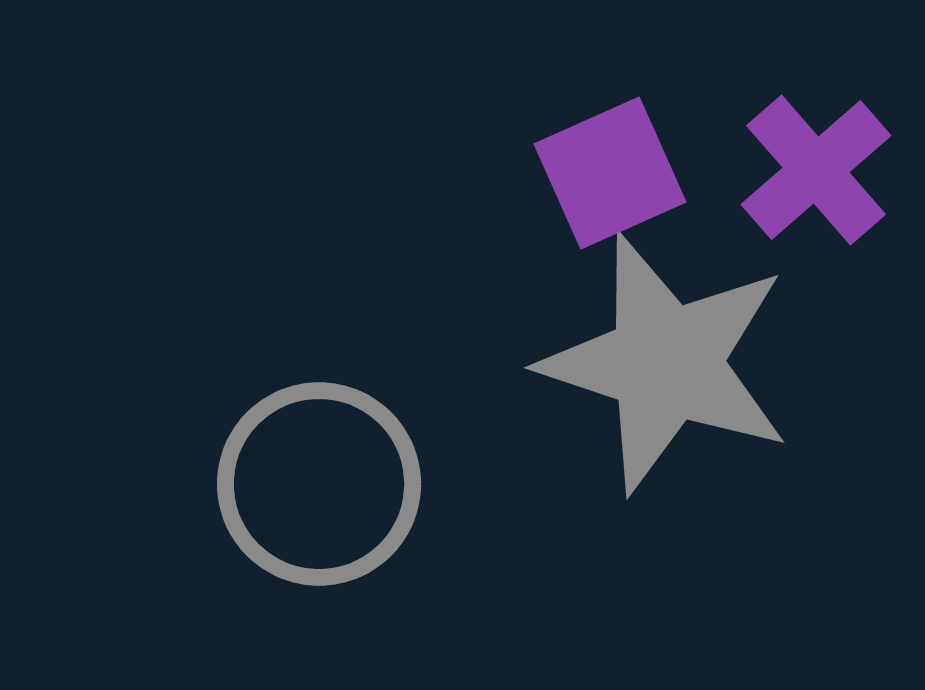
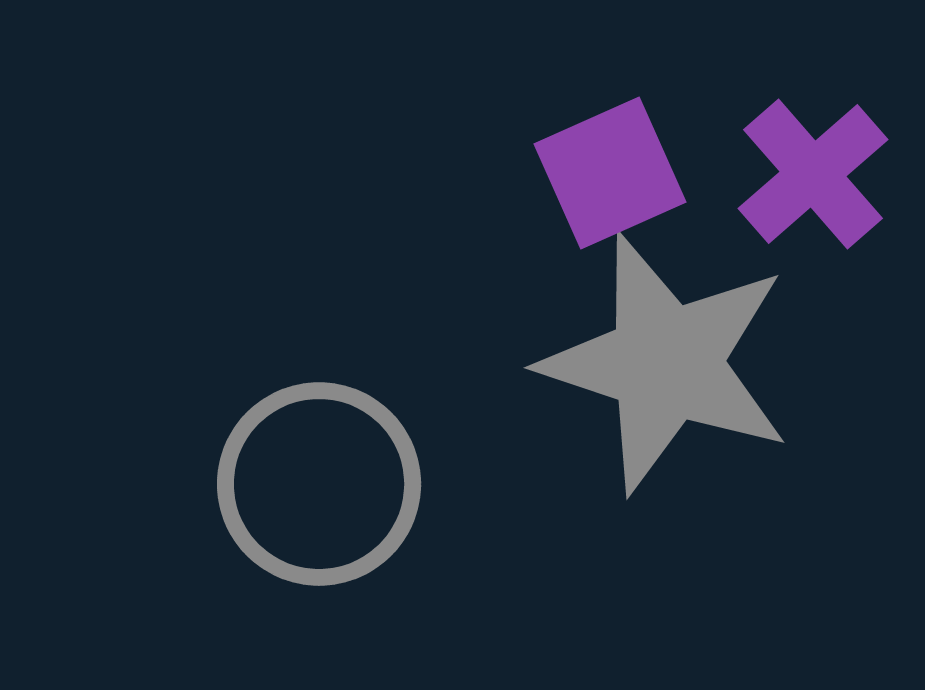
purple cross: moved 3 px left, 4 px down
